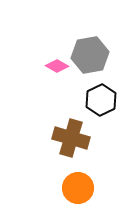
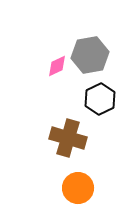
pink diamond: rotated 55 degrees counterclockwise
black hexagon: moved 1 px left, 1 px up
brown cross: moved 3 px left
